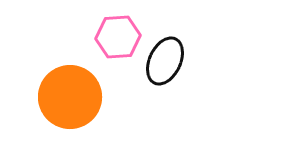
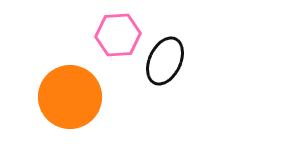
pink hexagon: moved 2 px up
